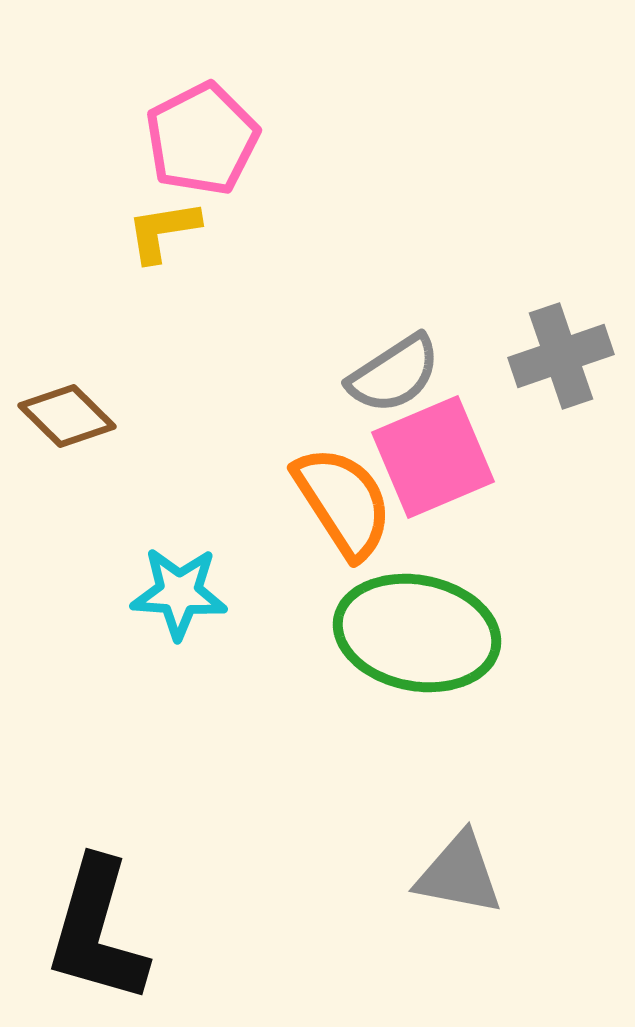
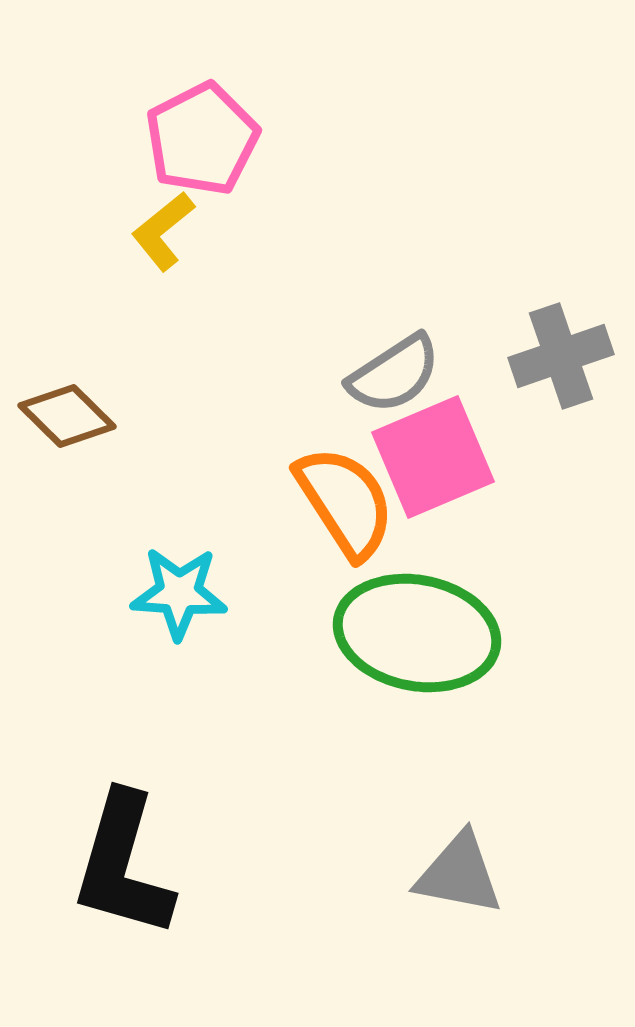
yellow L-shape: rotated 30 degrees counterclockwise
orange semicircle: moved 2 px right
black L-shape: moved 26 px right, 66 px up
